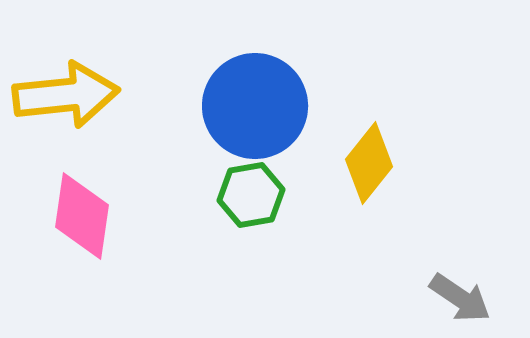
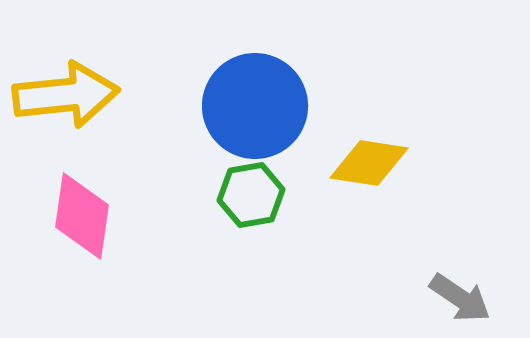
yellow diamond: rotated 60 degrees clockwise
